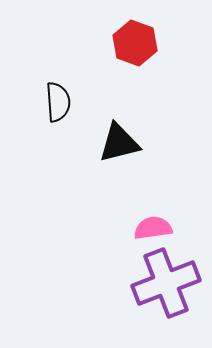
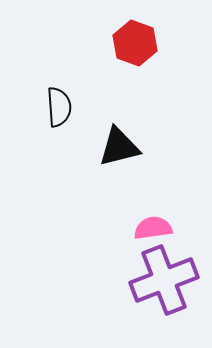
black semicircle: moved 1 px right, 5 px down
black triangle: moved 4 px down
purple cross: moved 2 px left, 3 px up
